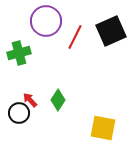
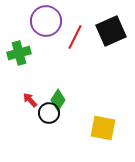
black circle: moved 30 px right
